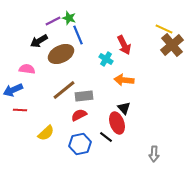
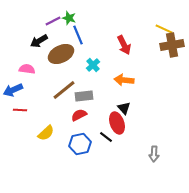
brown cross: rotated 30 degrees clockwise
cyan cross: moved 13 px left, 6 px down; rotated 16 degrees clockwise
